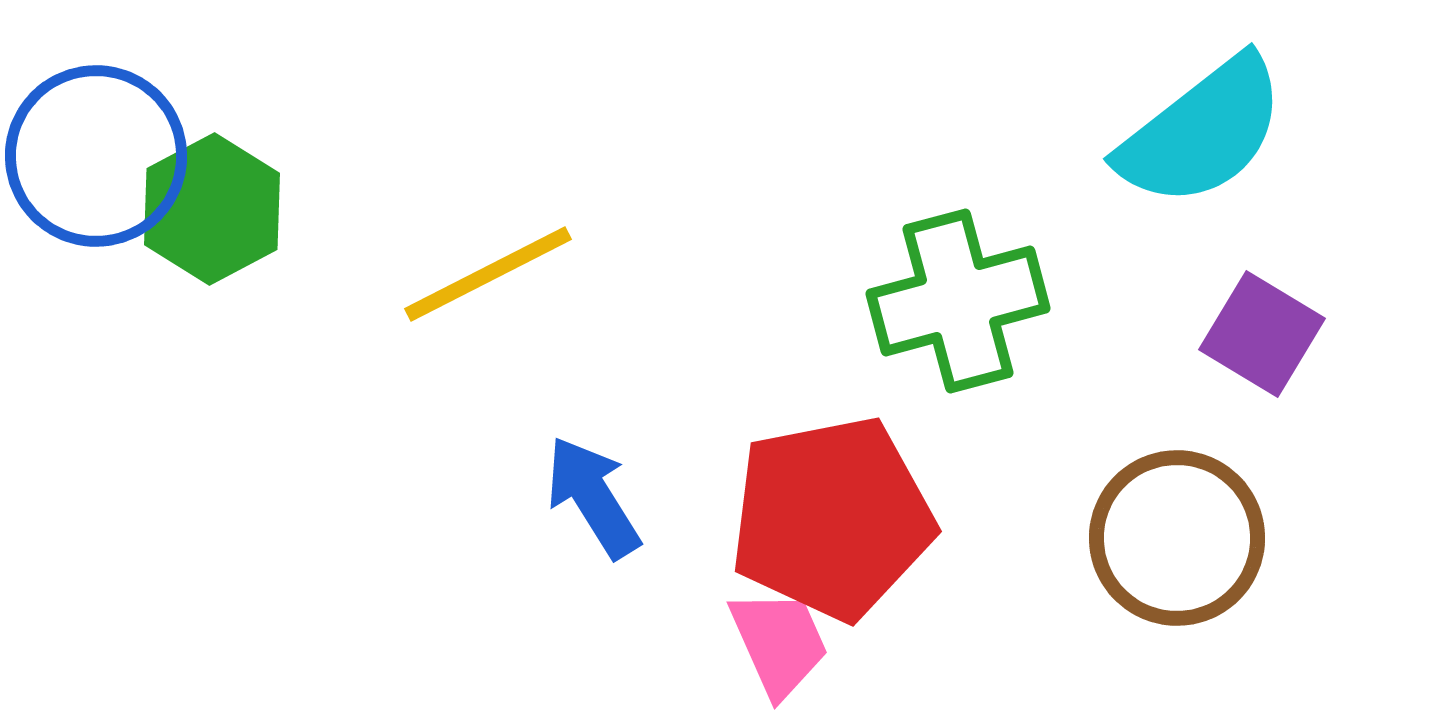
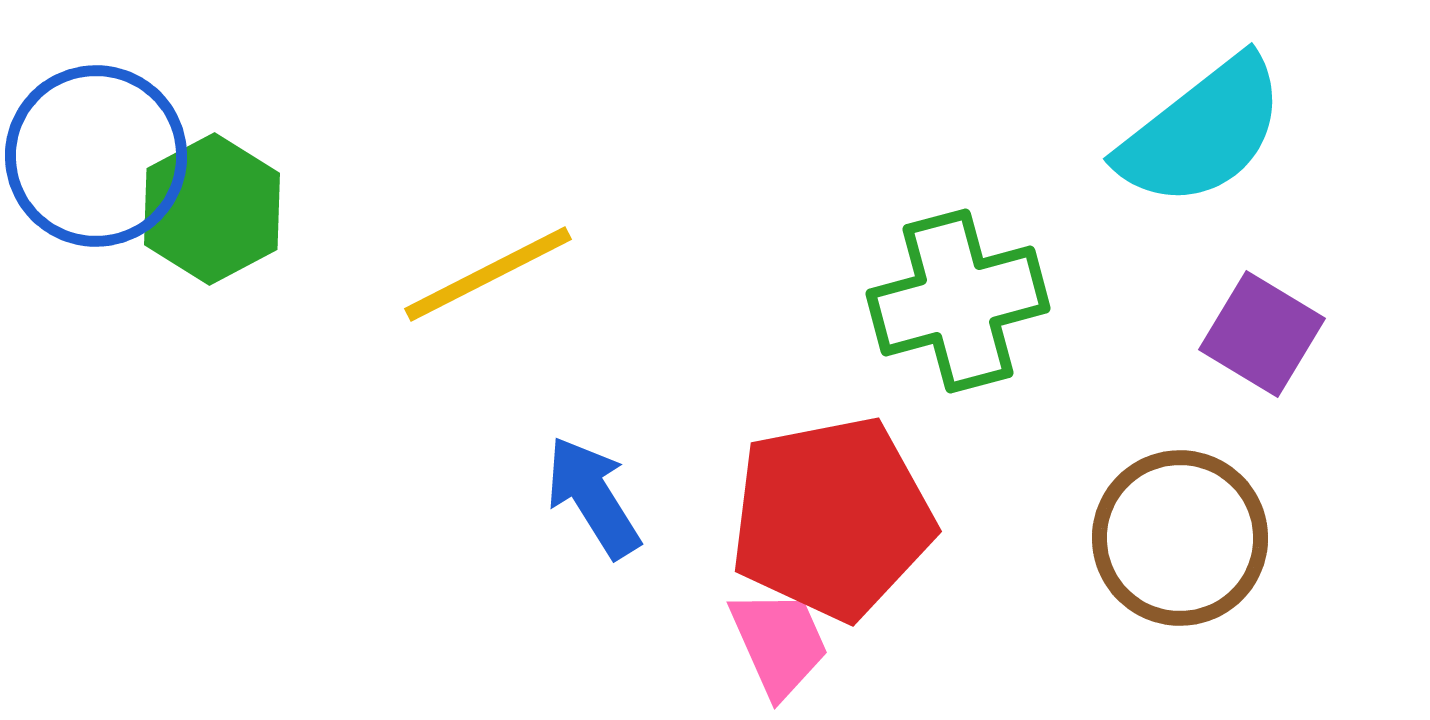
brown circle: moved 3 px right
